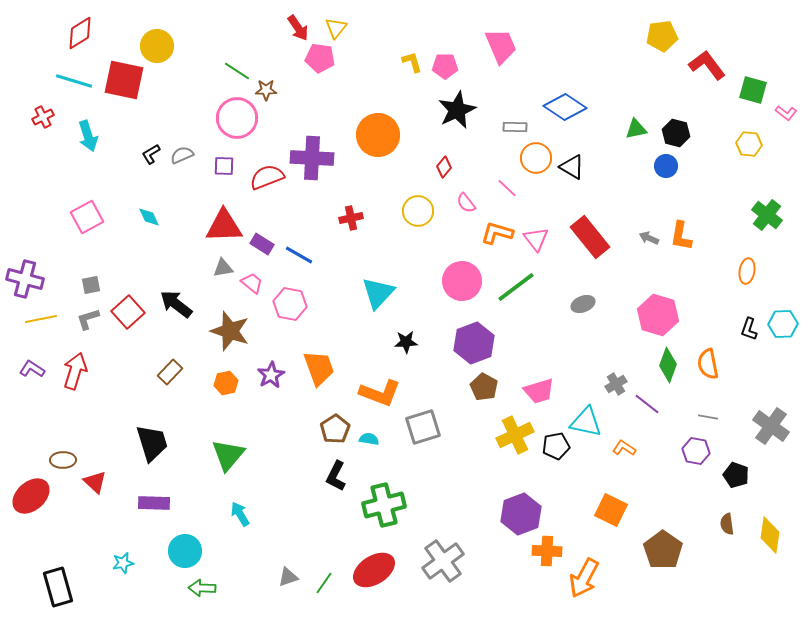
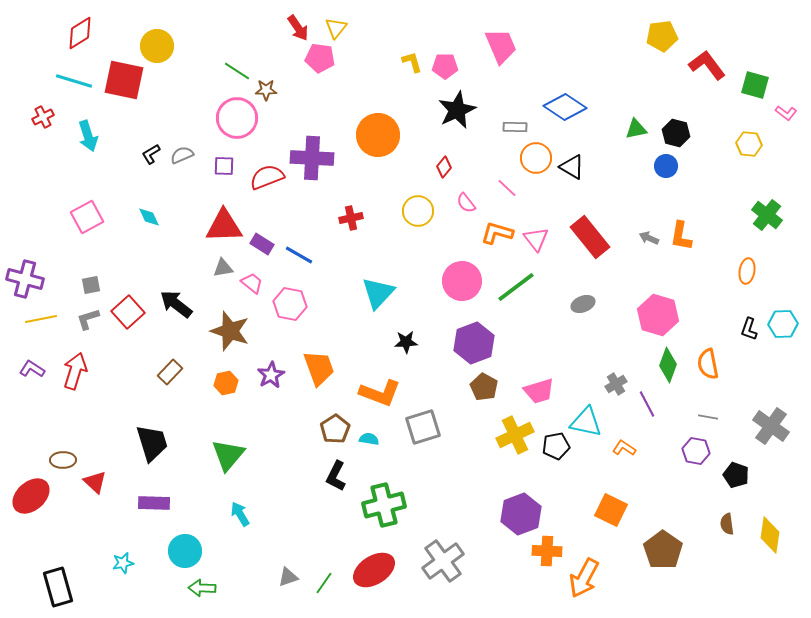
green square at (753, 90): moved 2 px right, 5 px up
purple line at (647, 404): rotated 24 degrees clockwise
